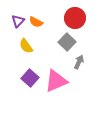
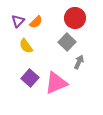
orange semicircle: rotated 72 degrees counterclockwise
pink triangle: moved 2 px down
